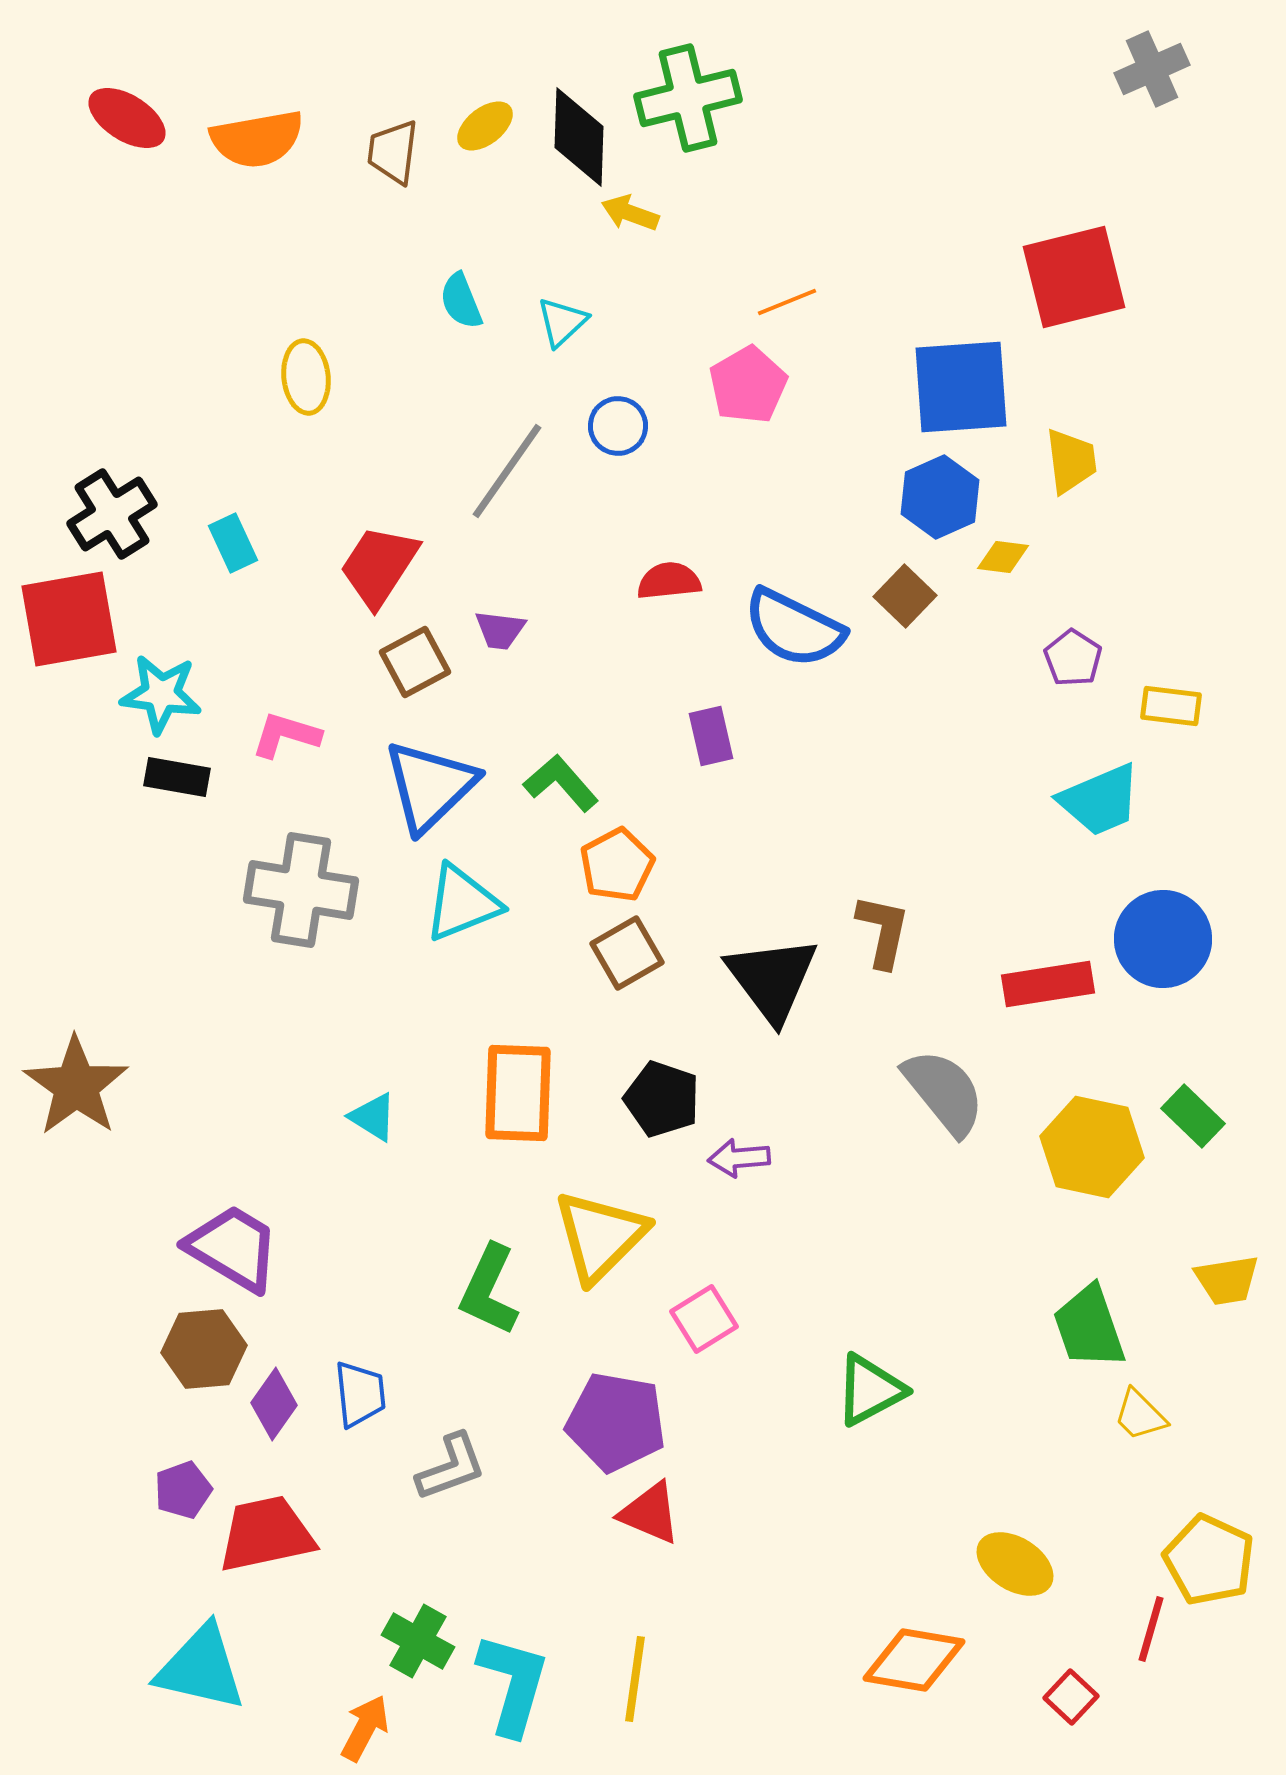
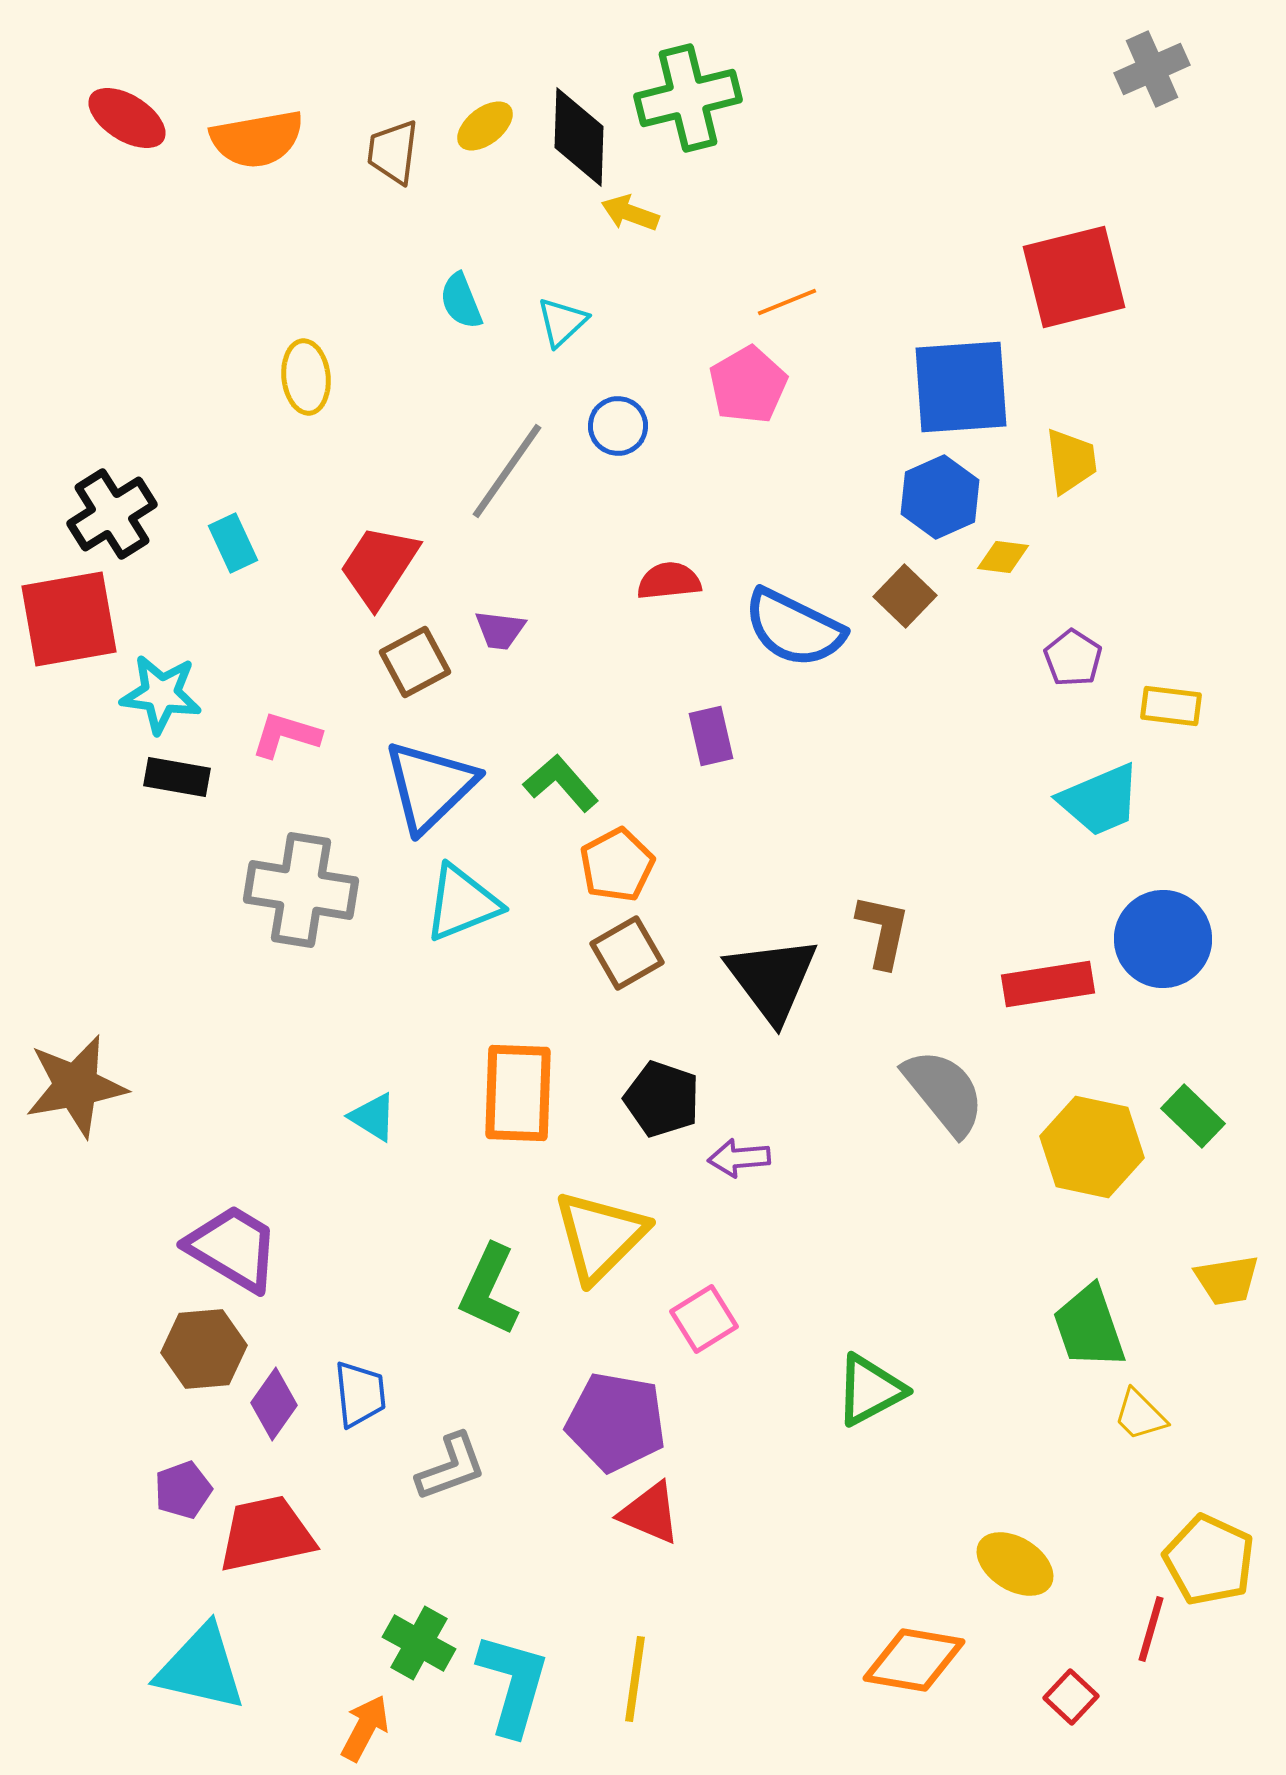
brown star at (76, 1086): rotated 26 degrees clockwise
green cross at (418, 1641): moved 1 px right, 2 px down
